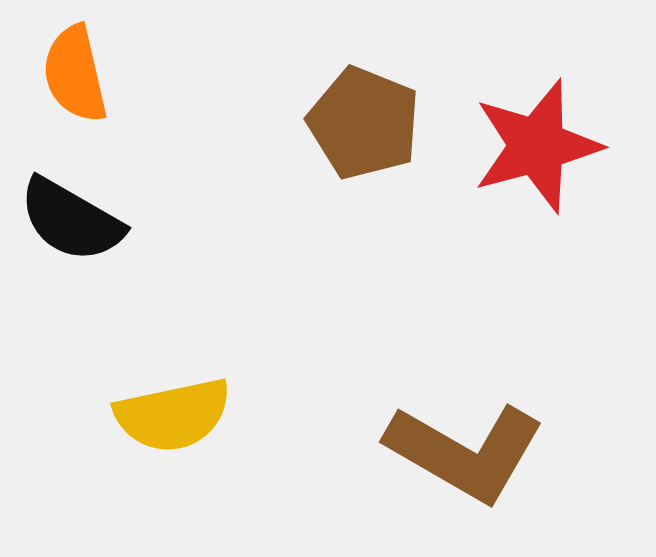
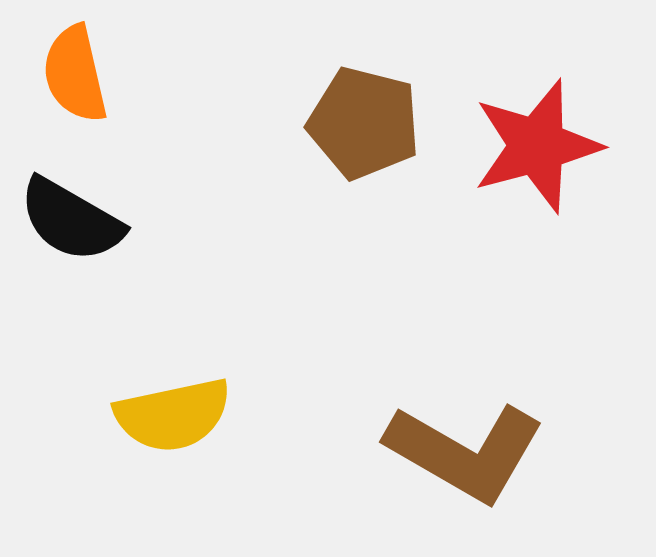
brown pentagon: rotated 8 degrees counterclockwise
